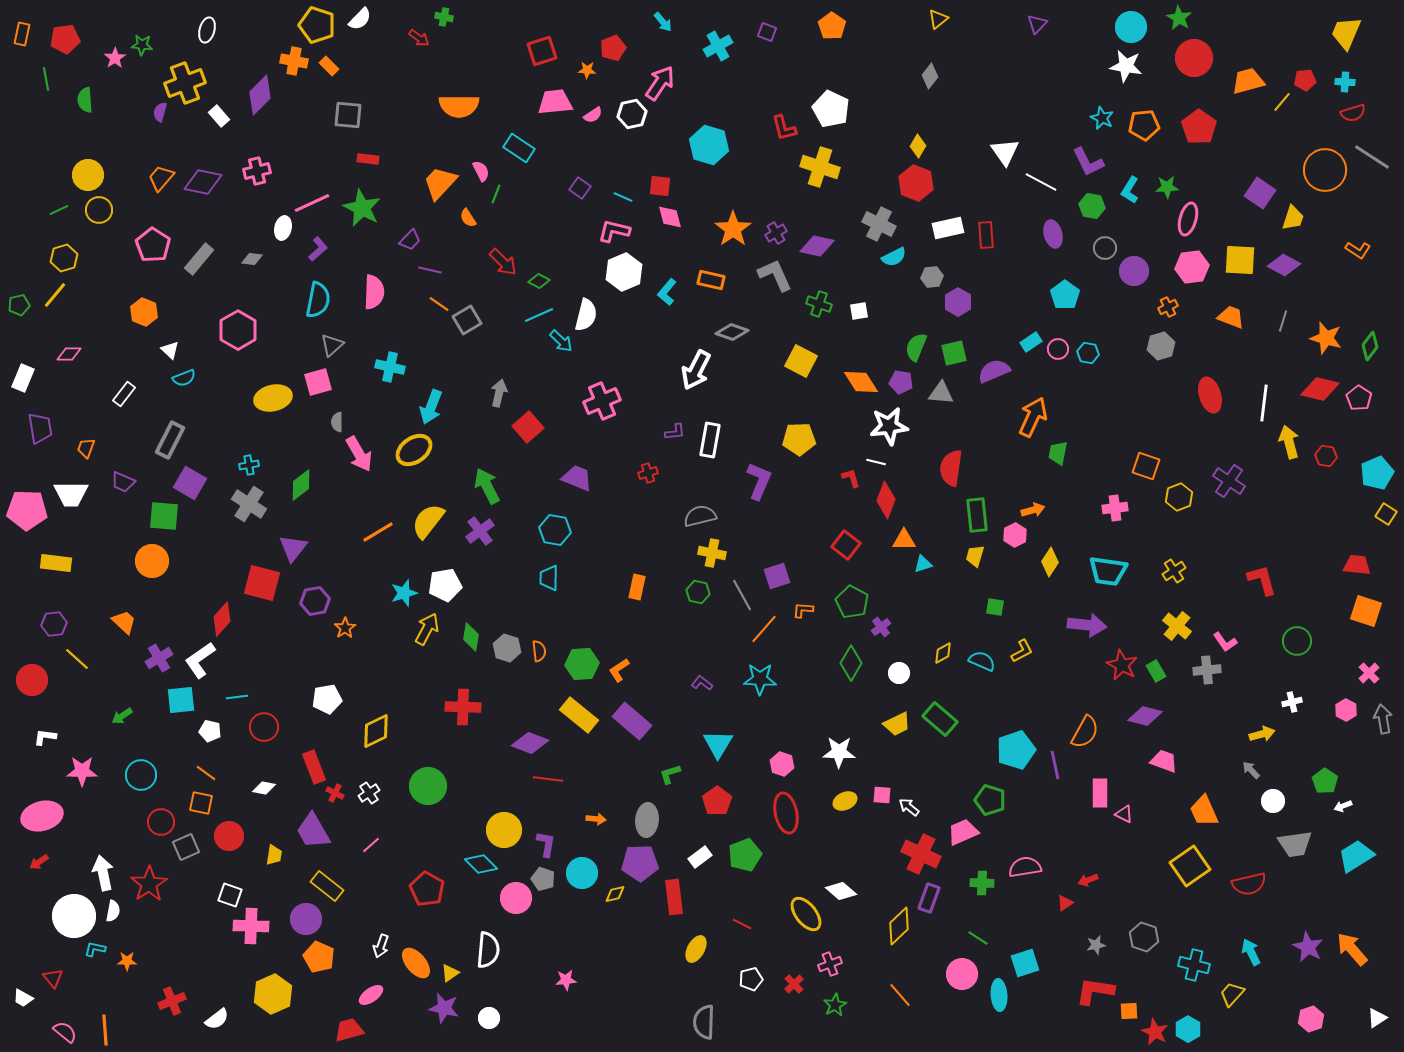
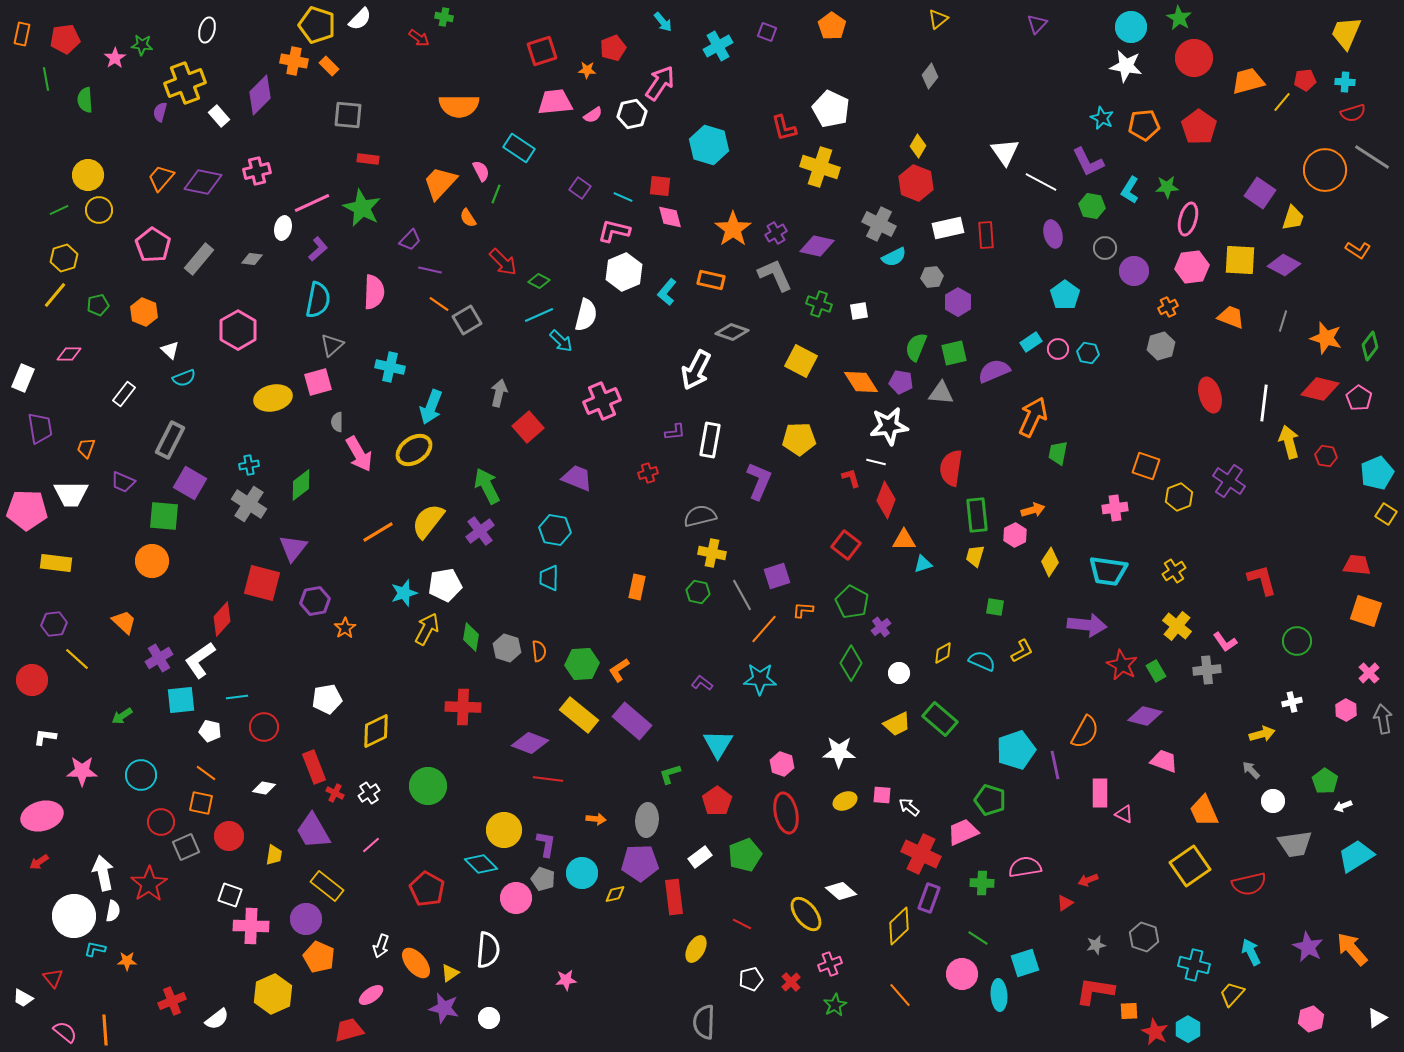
green pentagon at (19, 305): moved 79 px right
red cross at (794, 984): moved 3 px left, 2 px up
